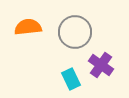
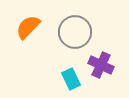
orange semicircle: rotated 40 degrees counterclockwise
purple cross: rotated 10 degrees counterclockwise
